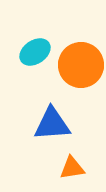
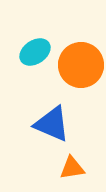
blue triangle: rotated 27 degrees clockwise
